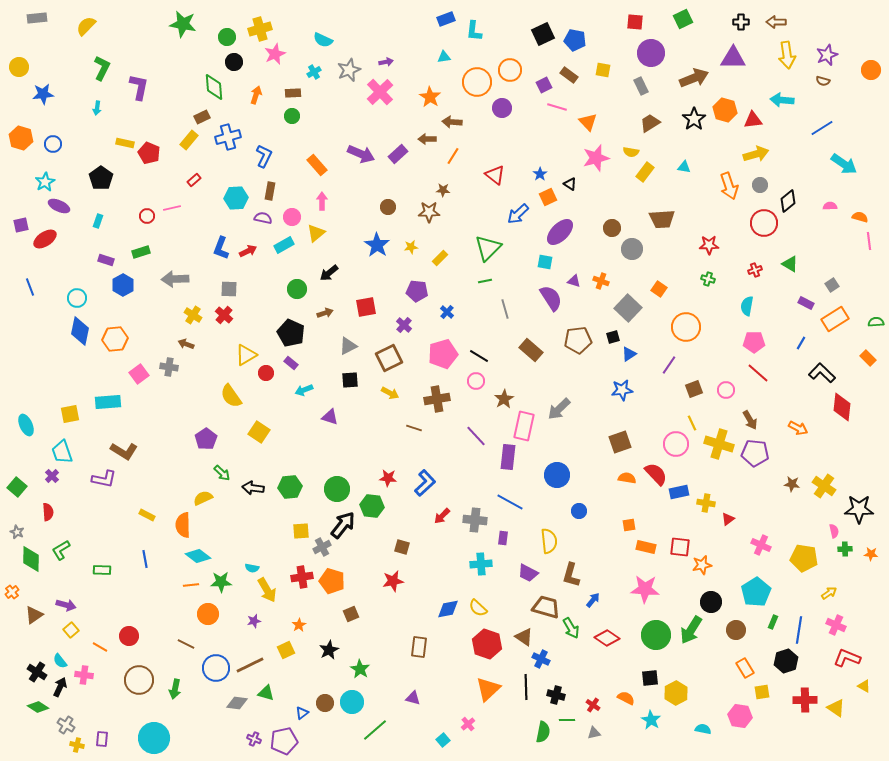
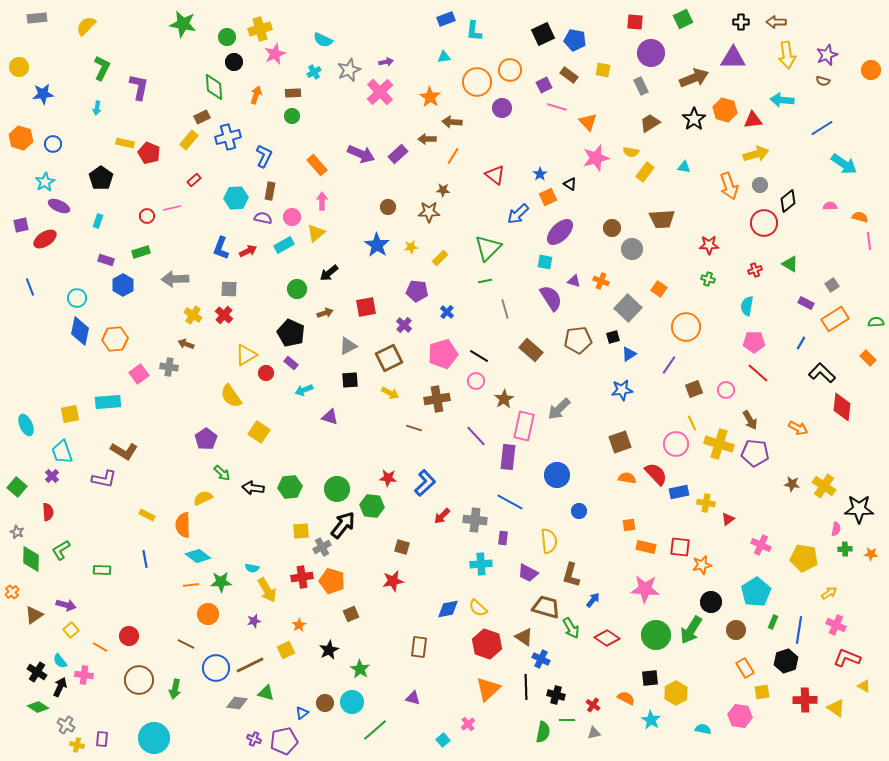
pink semicircle at (834, 531): moved 2 px right, 2 px up; rotated 24 degrees clockwise
